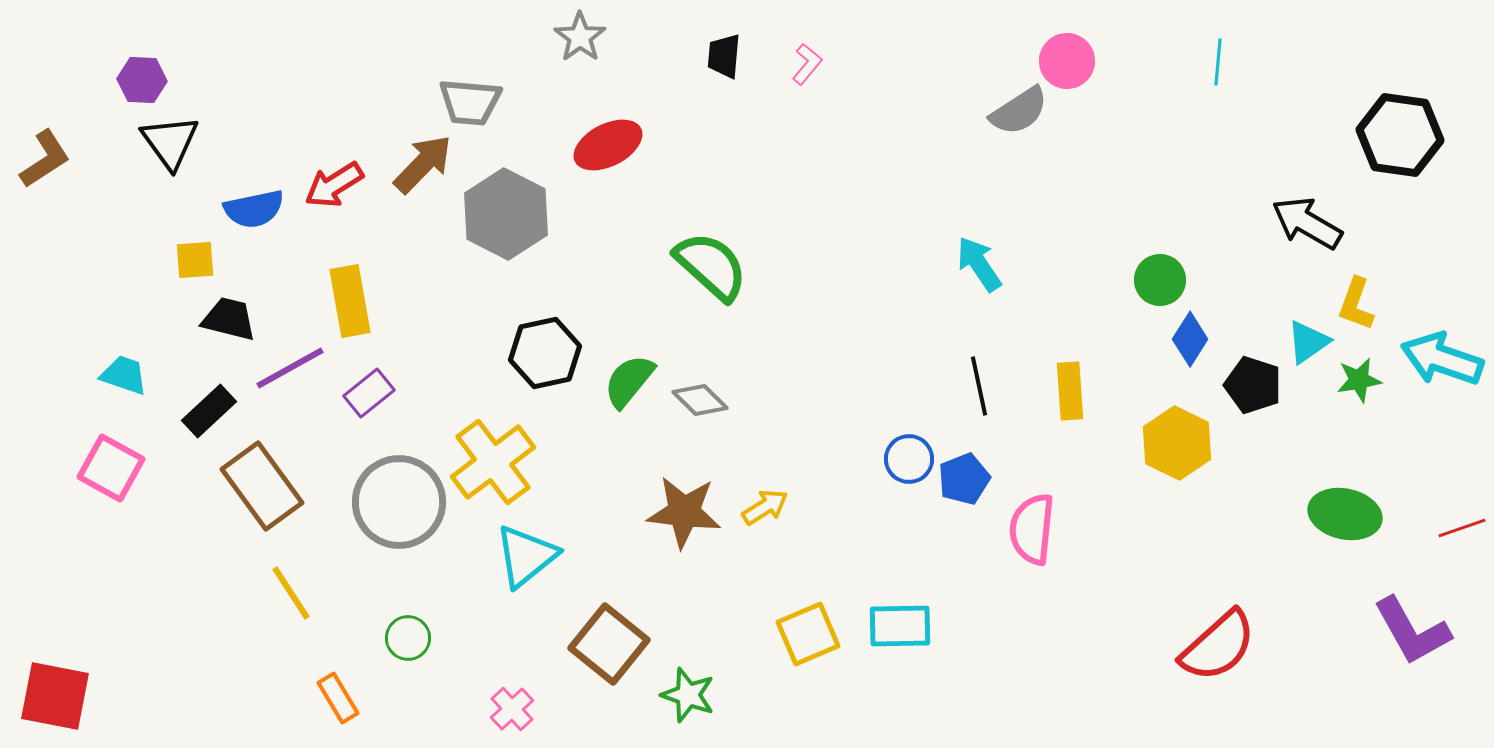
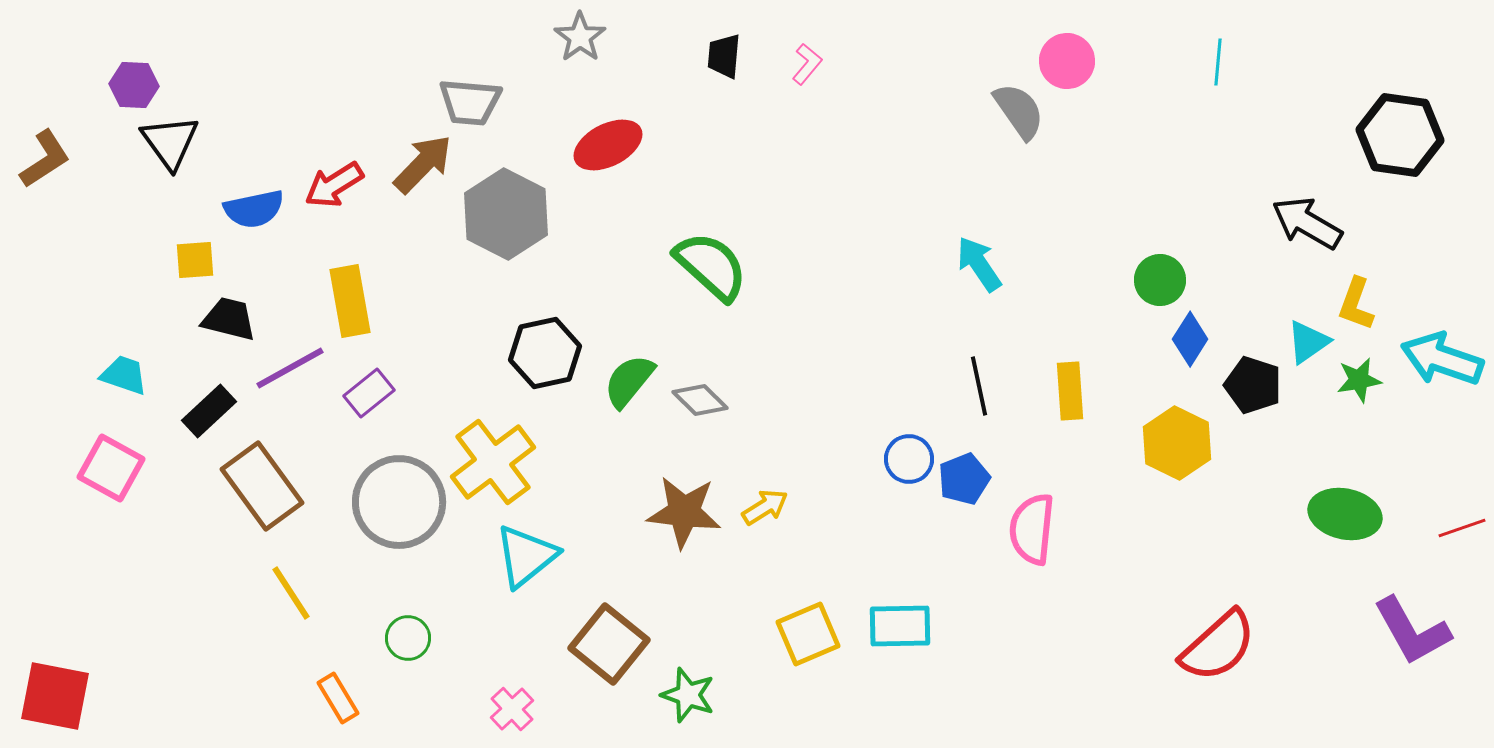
purple hexagon at (142, 80): moved 8 px left, 5 px down
gray semicircle at (1019, 111): rotated 92 degrees counterclockwise
